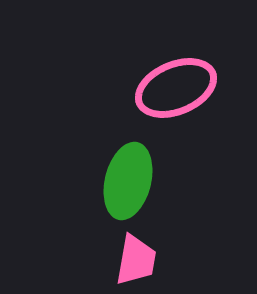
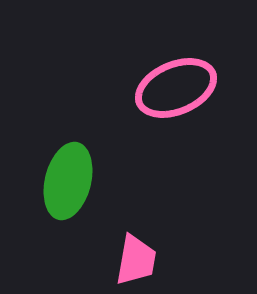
green ellipse: moved 60 px left
